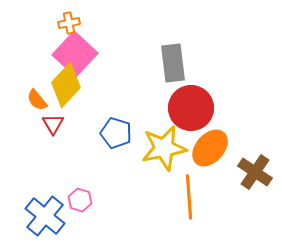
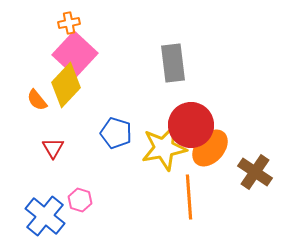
red circle: moved 17 px down
red triangle: moved 24 px down
